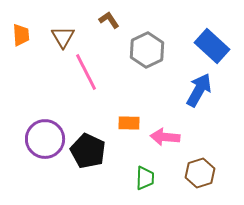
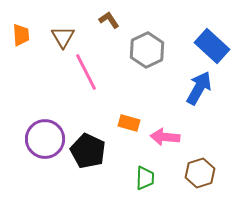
blue arrow: moved 2 px up
orange rectangle: rotated 15 degrees clockwise
